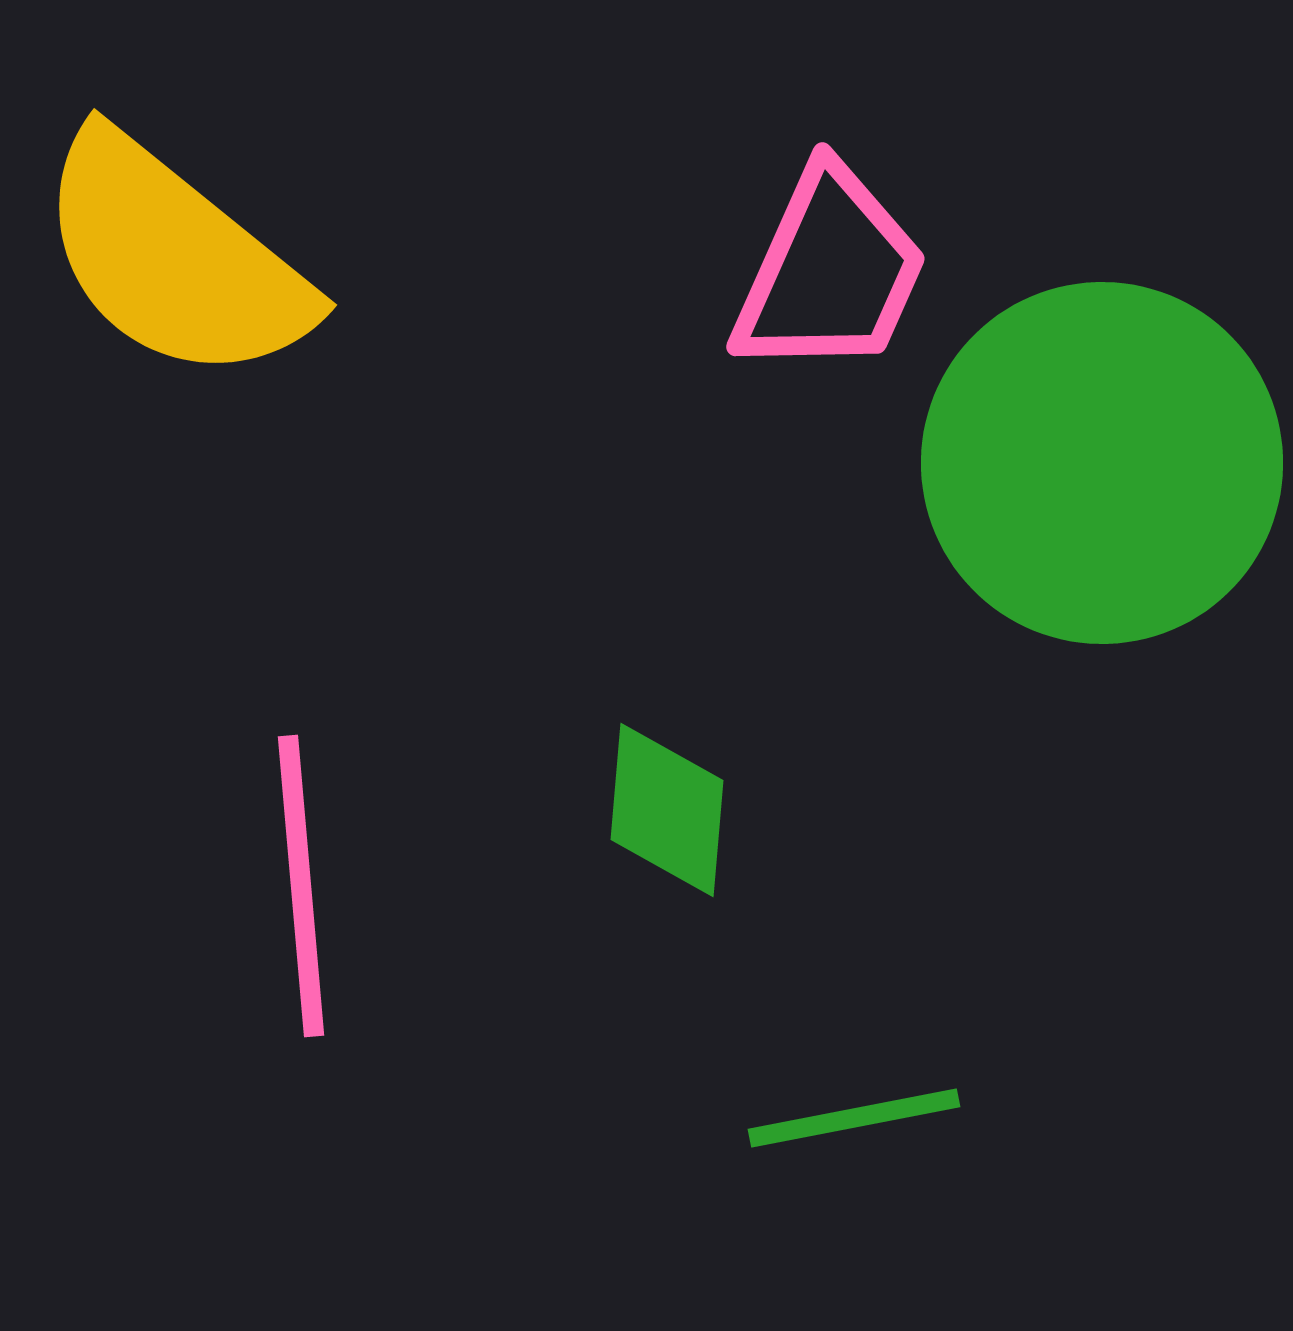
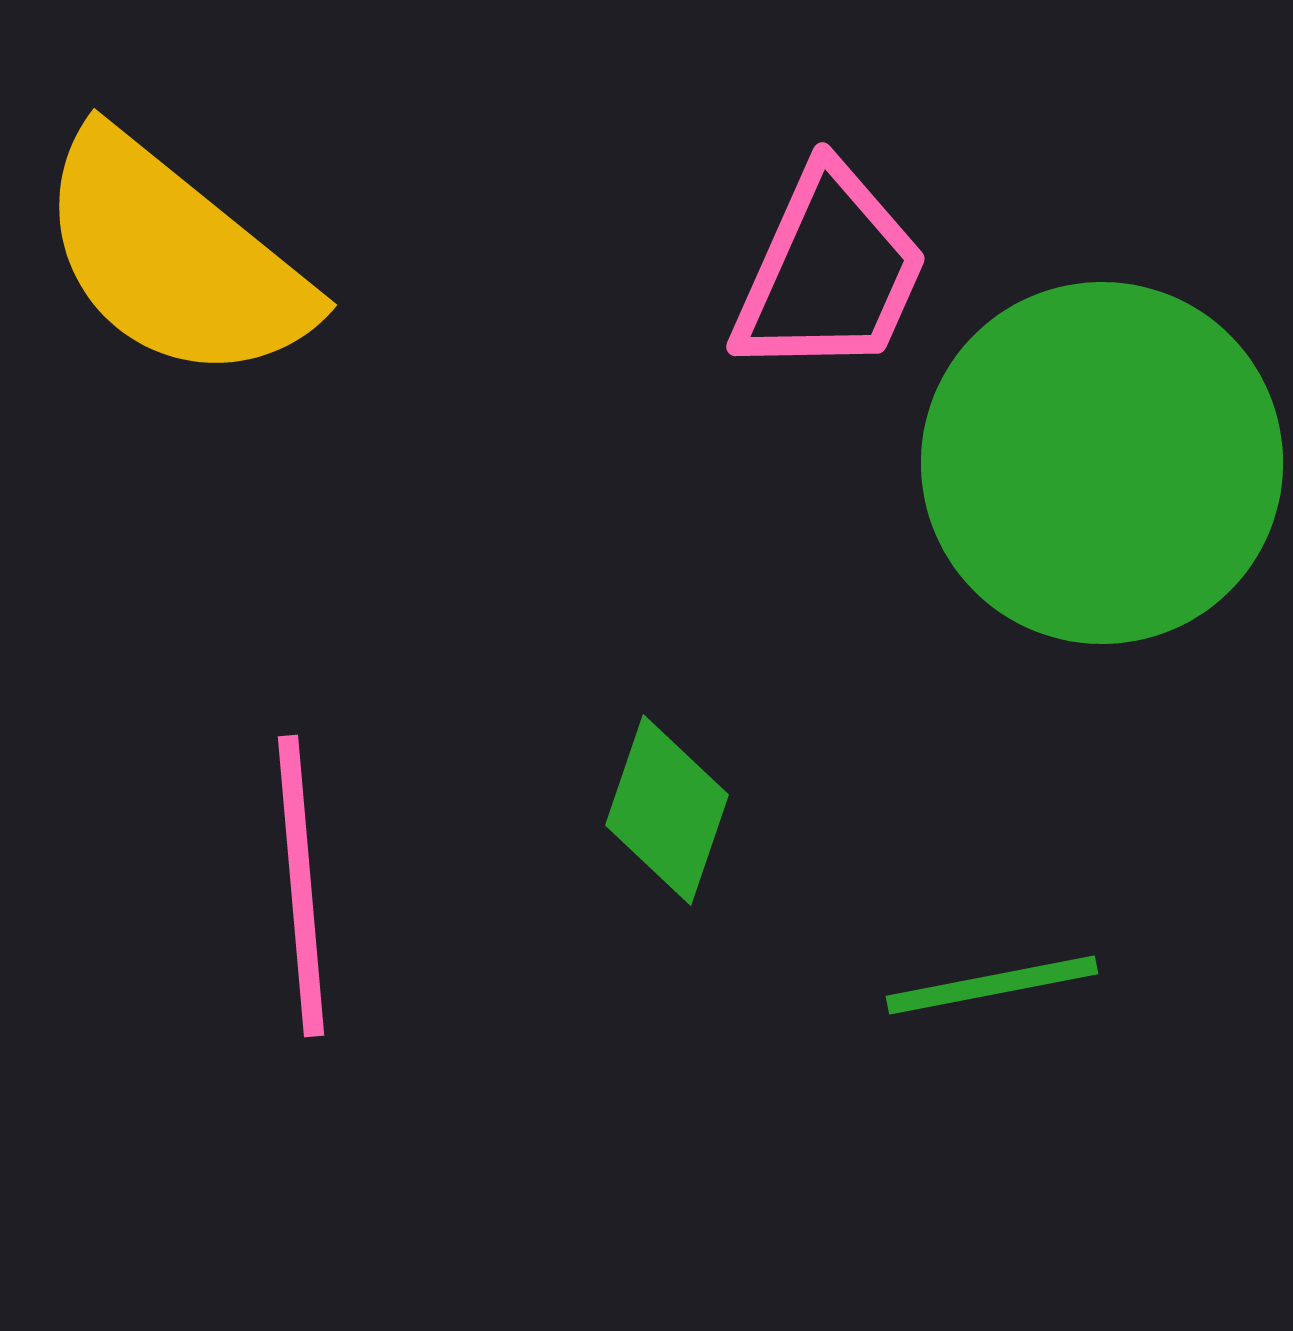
green diamond: rotated 14 degrees clockwise
green line: moved 138 px right, 133 px up
